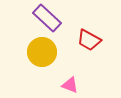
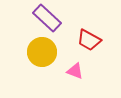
pink triangle: moved 5 px right, 14 px up
